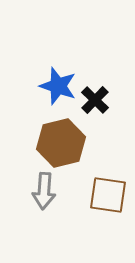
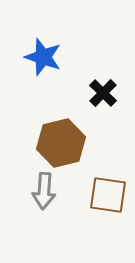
blue star: moved 15 px left, 29 px up
black cross: moved 8 px right, 7 px up
